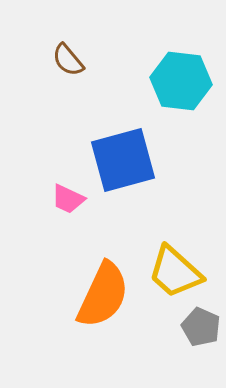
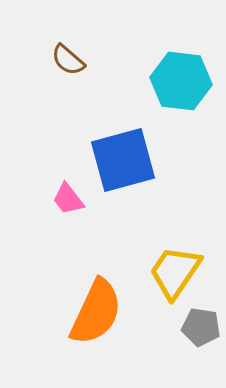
brown semicircle: rotated 9 degrees counterclockwise
pink trapezoid: rotated 27 degrees clockwise
yellow trapezoid: rotated 82 degrees clockwise
orange semicircle: moved 7 px left, 17 px down
gray pentagon: rotated 15 degrees counterclockwise
